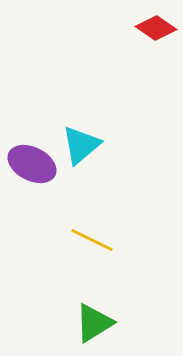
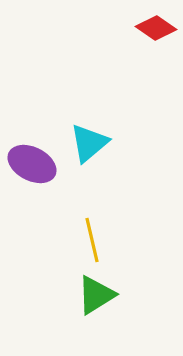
cyan triangle: moved 8 px right, 2 px up
yellow line: rotated 51 degrees clockwise
green triangle: moved 2 px right, 28 px up
